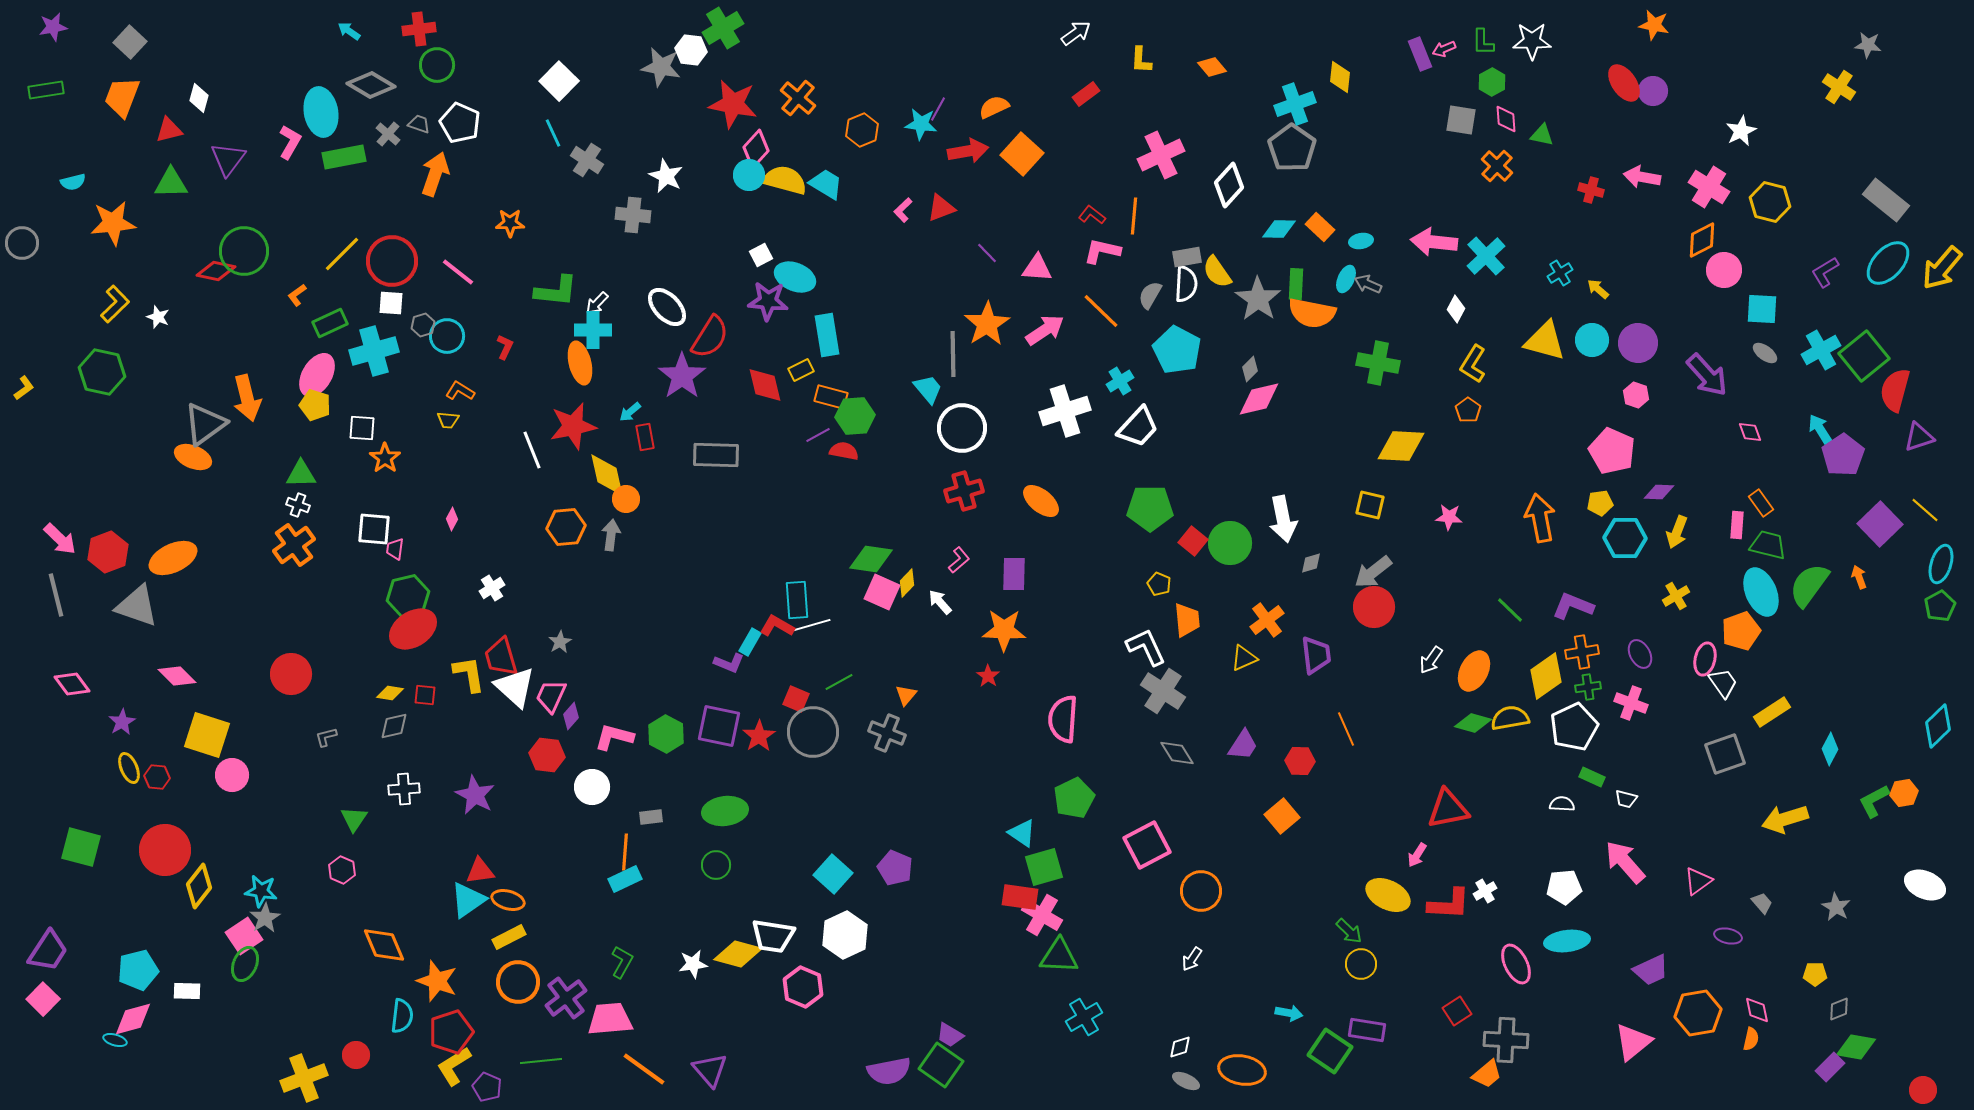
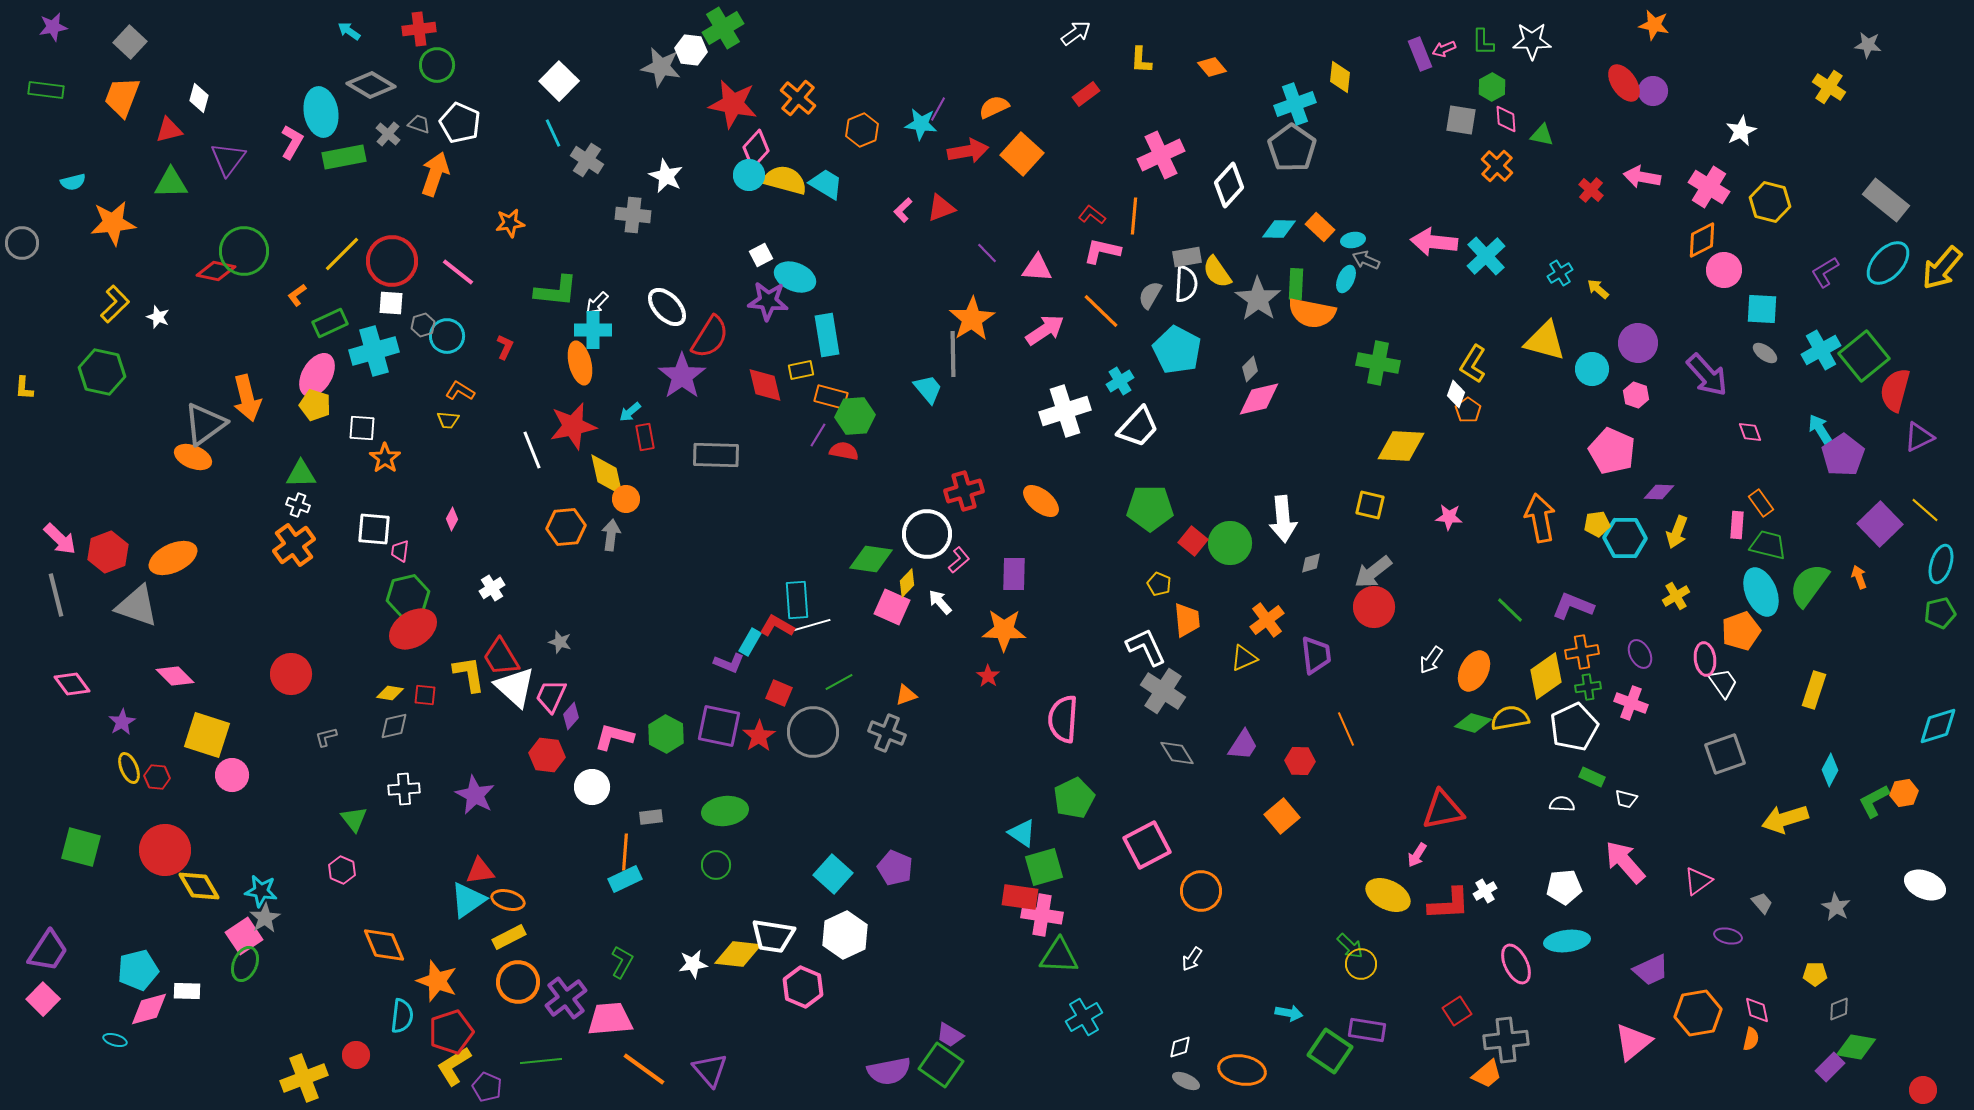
green hexagon at (1492, 82): moved 5 px down
yellow cross at (1839, 87): moved 10 px left
green rectangle at (46, 90): rotated 16 degrees clockwise
pink L-shape at (290, 142): moved 2 px right
red cross at (1591, 190): rotated 25 degrees clockwise
orange star at (510, 223): rotated 8 degrees counterclockwise
cyan ellipse at (1361, 241): moved 8 px left, 1 px up
gray arrow at (1368, 284): moved 2 px left, 24 px up
white diamond at (1456, 309): moved 85 px down; rotated 8 degrees counterclockwise
orange star at (987, 324): moved 15 px left, 5 px up
cyan circle at (1592, 340): moved 29 px down
yellow rectangle at (801, 370): rotated 15 degrees clockwise
yellow L-shape at (24, 388): rotated 130 degrees clockwise
white circle at (962, 428): moved 35 px left, 106 px down
purple line at (818, 435): rotated 30 degrees counterclockwise
purple triangle at (1919, 437): rotated 8 degrees counterclockwise
yellow pentagon at (1600, 503): moved 3 px left, 21 px down
white arrow at (1283, 519): rotated 6 degrees clockwise
pink trapezoid at (395, 549): moved 5 px right, 2 px down
pink square at (882, 592): moved 10 px right, 15 px down
green pentagon at (1940, 606): moved 7 px down; rotated 16 degrees clockwise
gray star at (560, 642): rotated 25 degrees counterclockwise
red trapezoid at (501, 657): rotated 15 degrees counterclockwise
pink ellipse at (1705, 659): rotated 20 degrees counterclockwise
pink diamond at (177, 676): moved 2 px left
orange triangle at (906, 695): rotated 30 degrees clockwise
red square at (796, 699): moved 17 px left, 6 px up
yellow rectangle at (1772, 712): moved 42 px right, 22 px up; rotated 39 degrees counterclockwise
cyan diamond at (1938, 726): rotated 27 degrees clockwise
cyan diamond at (1830, 749): moved 21 px down
red triangle at (1448, 809): moved 5 px left, 1 px down
green triangle at (354, 819): rotated 12 degrees counterclockwise
yellow diamond at (199, 886): rotated 69 degrees counterclockwise
red L-shape at (1449, 904): rotated 6 degrees counterclockwise
pink cross at (1042, 915): rotated 21 degrees counterclockwise
green arrow at (1349, 931): moved 1 px right, 15 px down
yellow diamond at (738, 954): rotated 9 degrees counterclockwise
pink diamond at (133, 1019): moved 16 px right, 10 px up
gray cross at (1506, 1040): rotated 9 degrees counterclockwise
